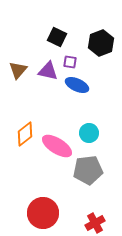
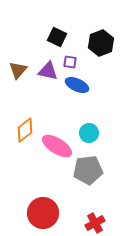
orange diamond: moved 4 px up
